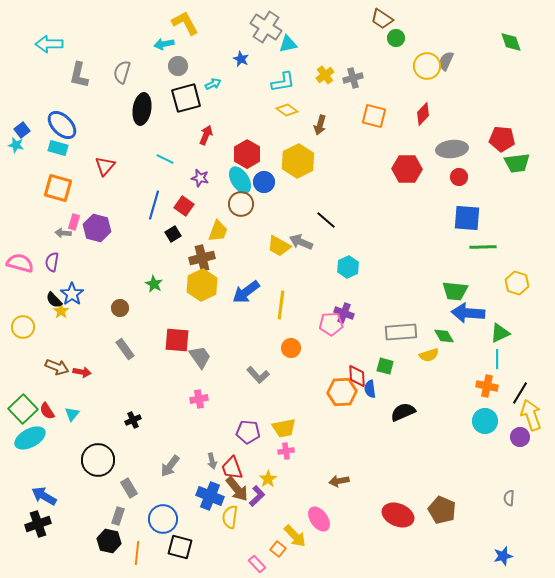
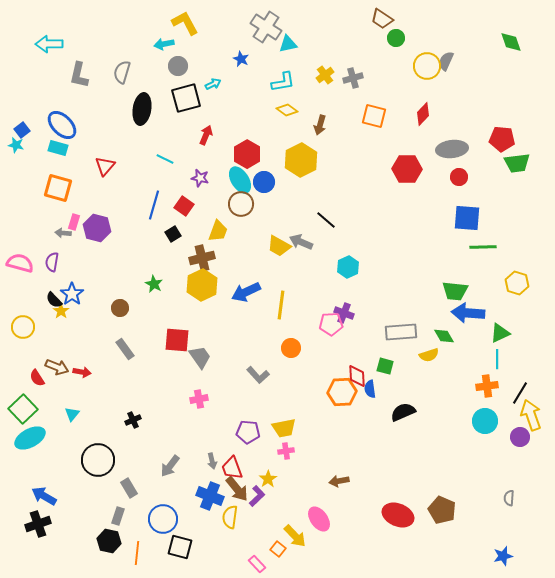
yellow hexagon at (298, 161): moved 3 px right, 1 px up
blue arrow at (246, 292): rotated 12 degrees clockwise
orange cross at (487, 386): rotated 20 degrees counterclockwise
red semicircle at (47, 411): moved 10 px left, 33 px up
